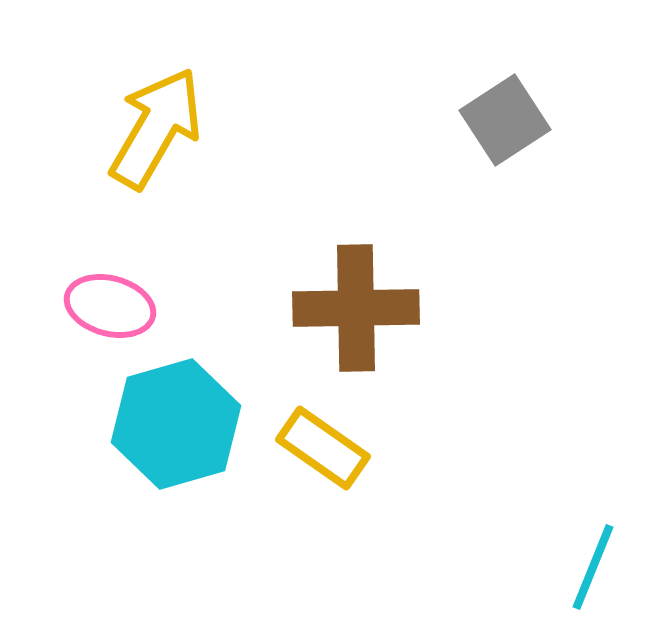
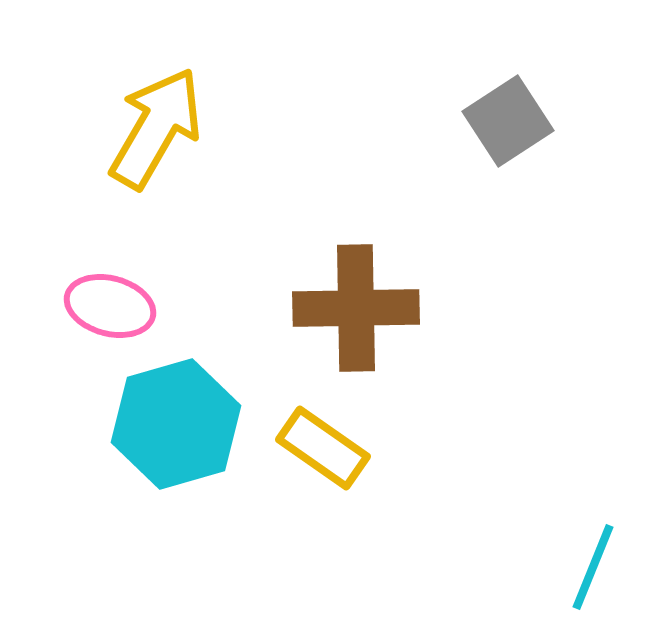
gray square: moved 3 px right, 1 px down
